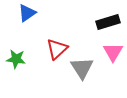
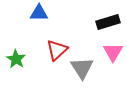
blue triangle: moved 12 px right; rotated 36 degrees clockwise
red triangle: moved 1 px down
green star: rotated 24 degrees clockwise
